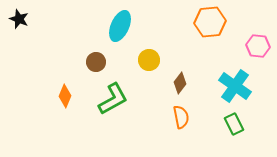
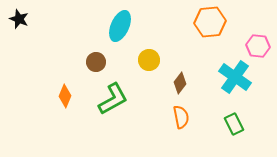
cyan cross: moved 9 px up
